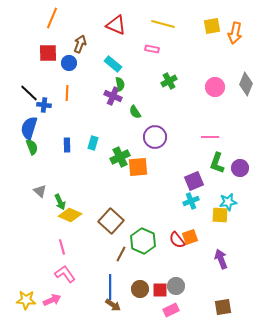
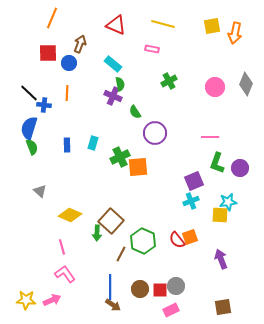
purple circle at (155, 137): moved 4 px up
green arrow at (60, 202): moved 37 px right, 31 px down; rotated 28 degrees clockwise
